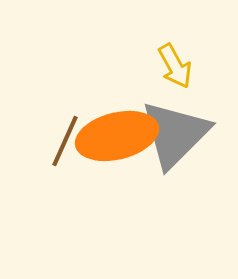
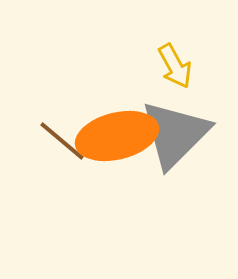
brown line: moved 3 px left; rotated 74 degrees counterclockwise
